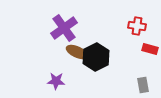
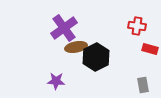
brown ellipse: moved 1 px left, 5 px up; rotated 35 degrees counterclockwise
